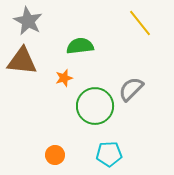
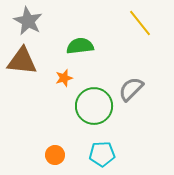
green circle: moved 1 px left
cyan pentagon: moved 7 px left
